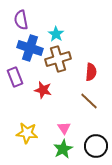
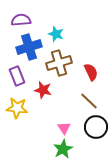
purple semicircle: rotated 96 degrees clockwise
cyan star: rotated 14 degrees counterclockwise
blue cross: moved 1 px left, 1 px up; rotated 35 degrees counterclockwise
brown cross: moved 1 px right, 4 px down
red semicircle: rotated 30 degrees counterclockwise
purple rectangle: moved 2 px right, 1 px up
yellow star: moved 10 px left, 25 px up
black circle: moved 19 px up
